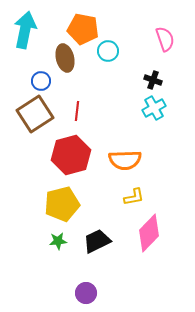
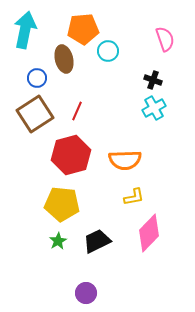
orange pentagon: rotated 16 degrees counterclockwise
brown ellipse: moved 1 px left, 1 px down
blue circle: moved 4 px left, 3 px up
red line: rotated 18 degrees clockwise
yellow pentagon: rotated 20 degrees clockwise
green star: rotated 24 degrees counterclockwise
